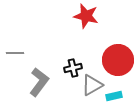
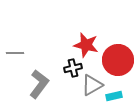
red star: moved 29 px down
gray L-shape: moved 2 px down
